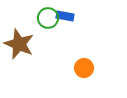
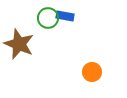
orange circle: moved 8 px right, 4 px down
